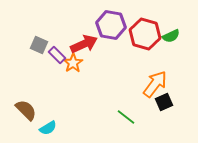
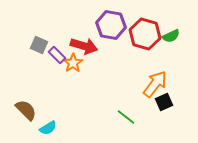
red arrow: moved 2 px down; rotated 40 degrees clockwise
